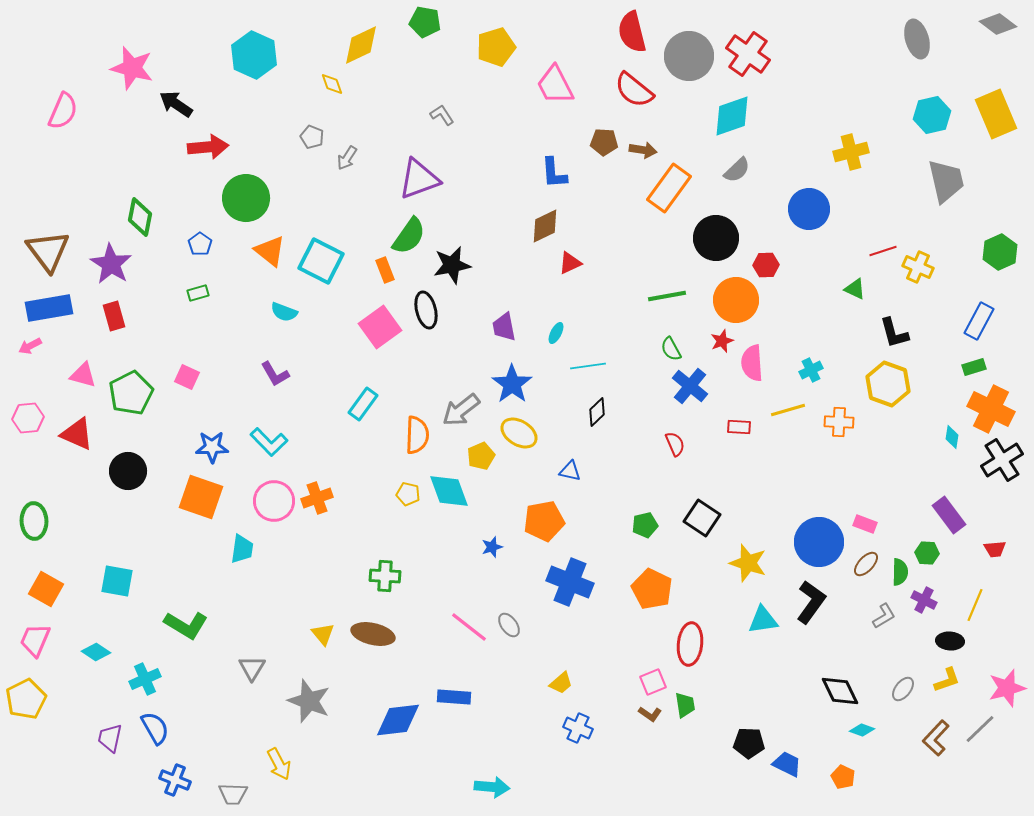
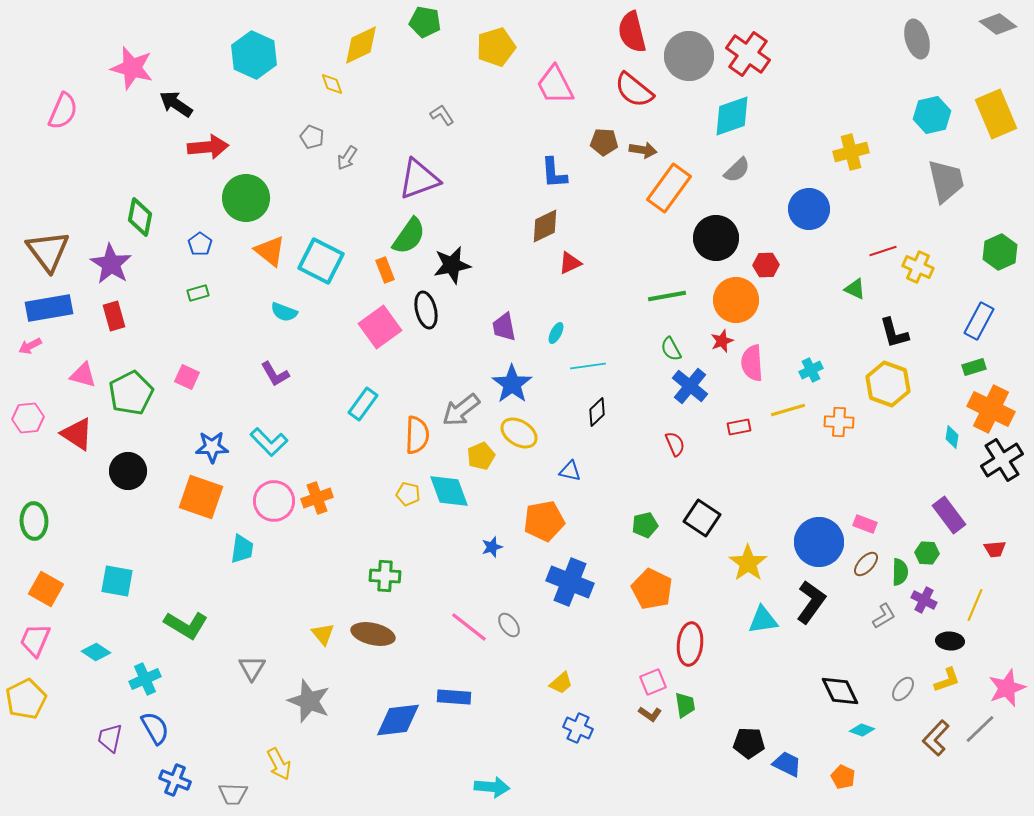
red rectangle at (739, 427): rotated 15 degrees counterclockwise
red triangle at (77, 434): rotated 9 degrees clockwise
yellow star at (748, 563): rotated 18 degrees clockwise
pink star at (1007, 688): rotated 6 degrees counterclockwise
